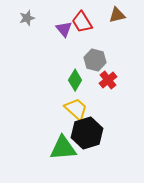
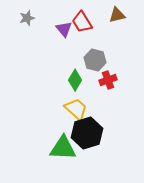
red cross: rotated 18 degrees clockwise
green triangle: rotated 8 degrees clockwise
